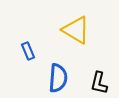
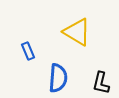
yellow triangle: moved 1 px right, 2 px down
black L-shape: moved 2 px right
